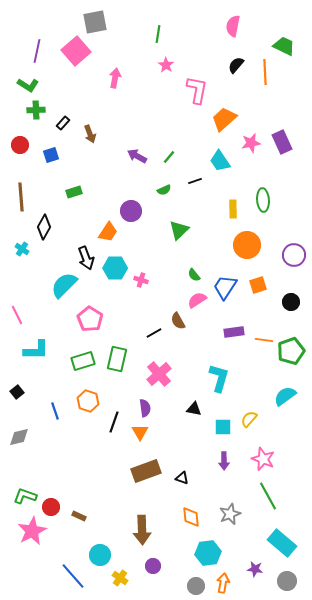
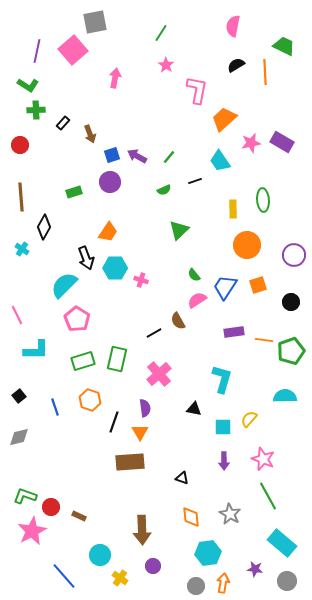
green line at (158, 34): moved 3 px right, 1 px up; rotated 24 degrees clockwise
pink square at (76, 51): moved 3 px left, 1 px up
black semicircle at (236, 65): rotated 18 degrees clockwise
purple rectangle at (282, 142): rotated 35 degrees counterclockwise
blue square at (51, 155): moved 61 px right
purple circle at (131, 211): moved 21 px left, 29 px up
pink pentagon at (90, 319): moved 13 px left
cyan L-shape at (219, 378): moved 3 px right, 1 px down
black square at (17, 392): moved 2 px right, 4 px down
cyan semicircle at (285, 396): rotated 35 degrees clockwise
orange hexagon at (88, 401): moved 2 px right, 1 px up
blue line at (55, 411): moved 4 px up
brown rectangle at (146, 471): moved 16 px left, 9 px up; rotated 16 degrees clockwise
gray star at (230, 514): rotated 20 degrees counterclockwise
blue line at (73, 576): moved 9 px left
